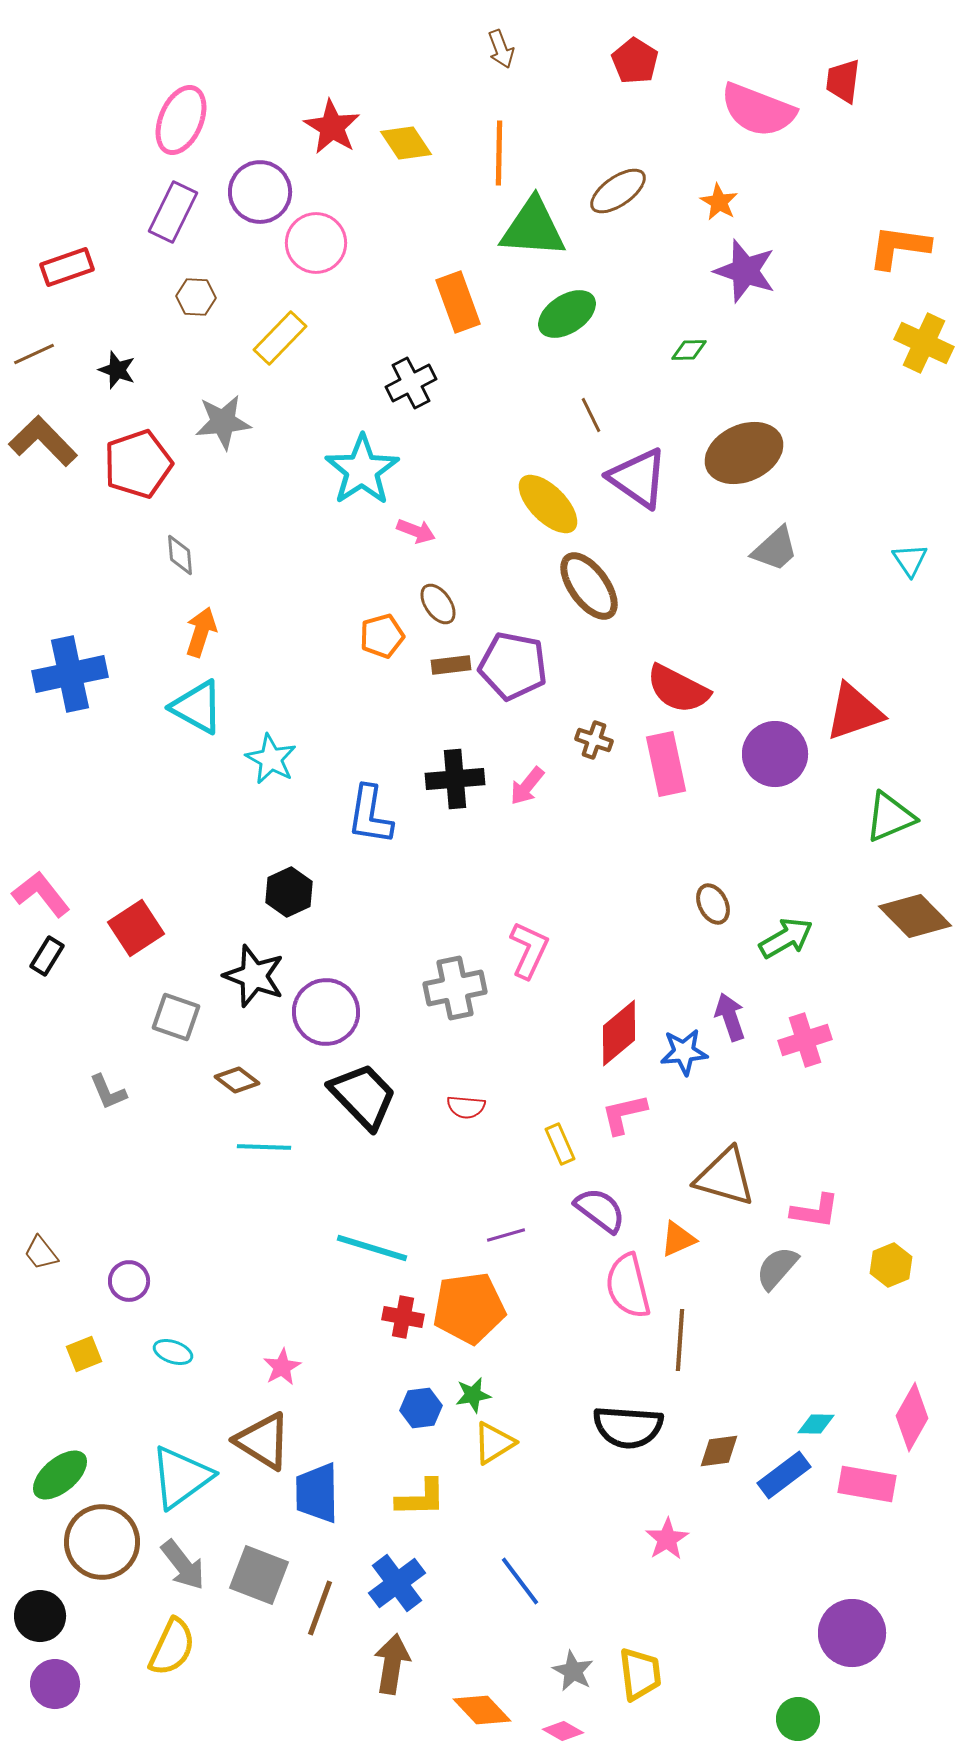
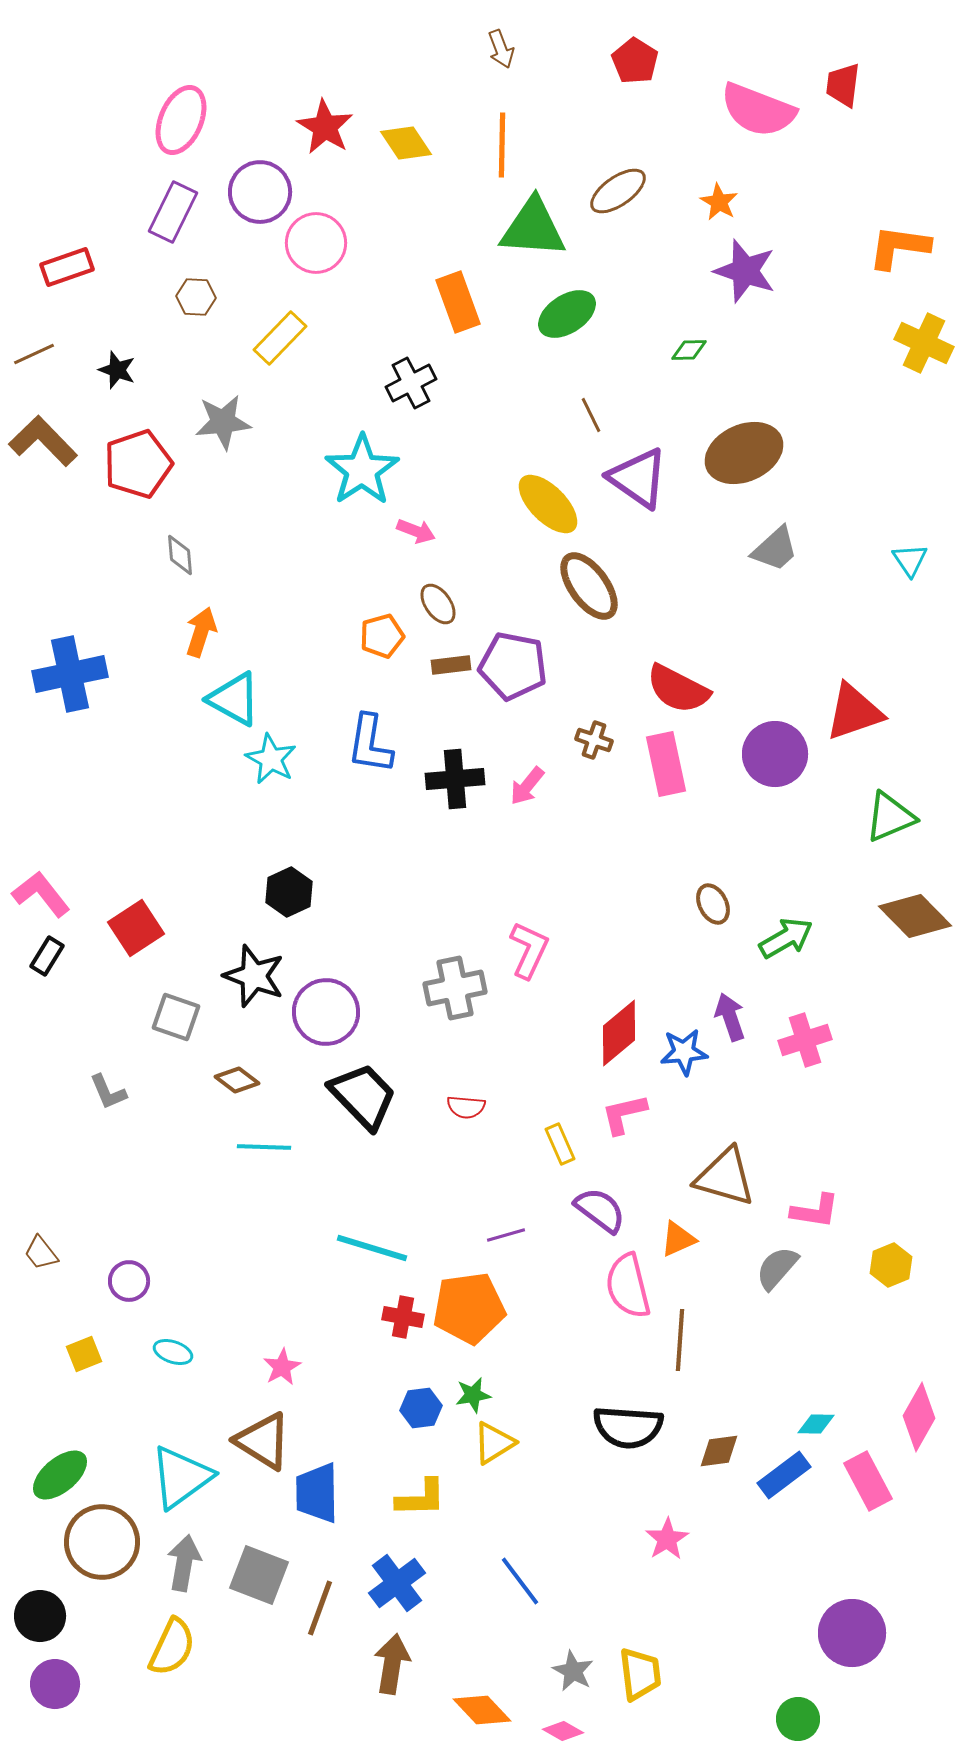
red trapezoid at (843, 81): moved 4 px down
red star at (332, 127): moved 7 px left
orange line at (499, 153): moved 3 px right, 8 px up
cyan triangle at (197, 707): moved 37 px right, 8 px up
blue L-shape at (370, 815): moved 71 px up
pink diamond at (912, 1417): moved 7 px right
pink rectangle at (867, 1484): moved 1 px right, 3 px up; rotated 52 degrees clockwise
gray arrow at (183, 1565): moved 1 px right, 2 px up; rotated 132 degrees counterclockwise
